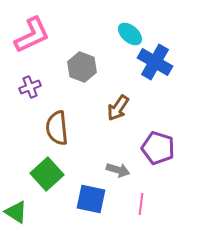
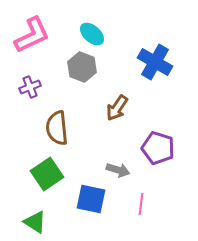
cyan ellipse: moved 38 px left
brown arrow: moved 1 px left
green square: rotated 8 degrees clockwise
green triangle: moved 19 px right, 10 px down
